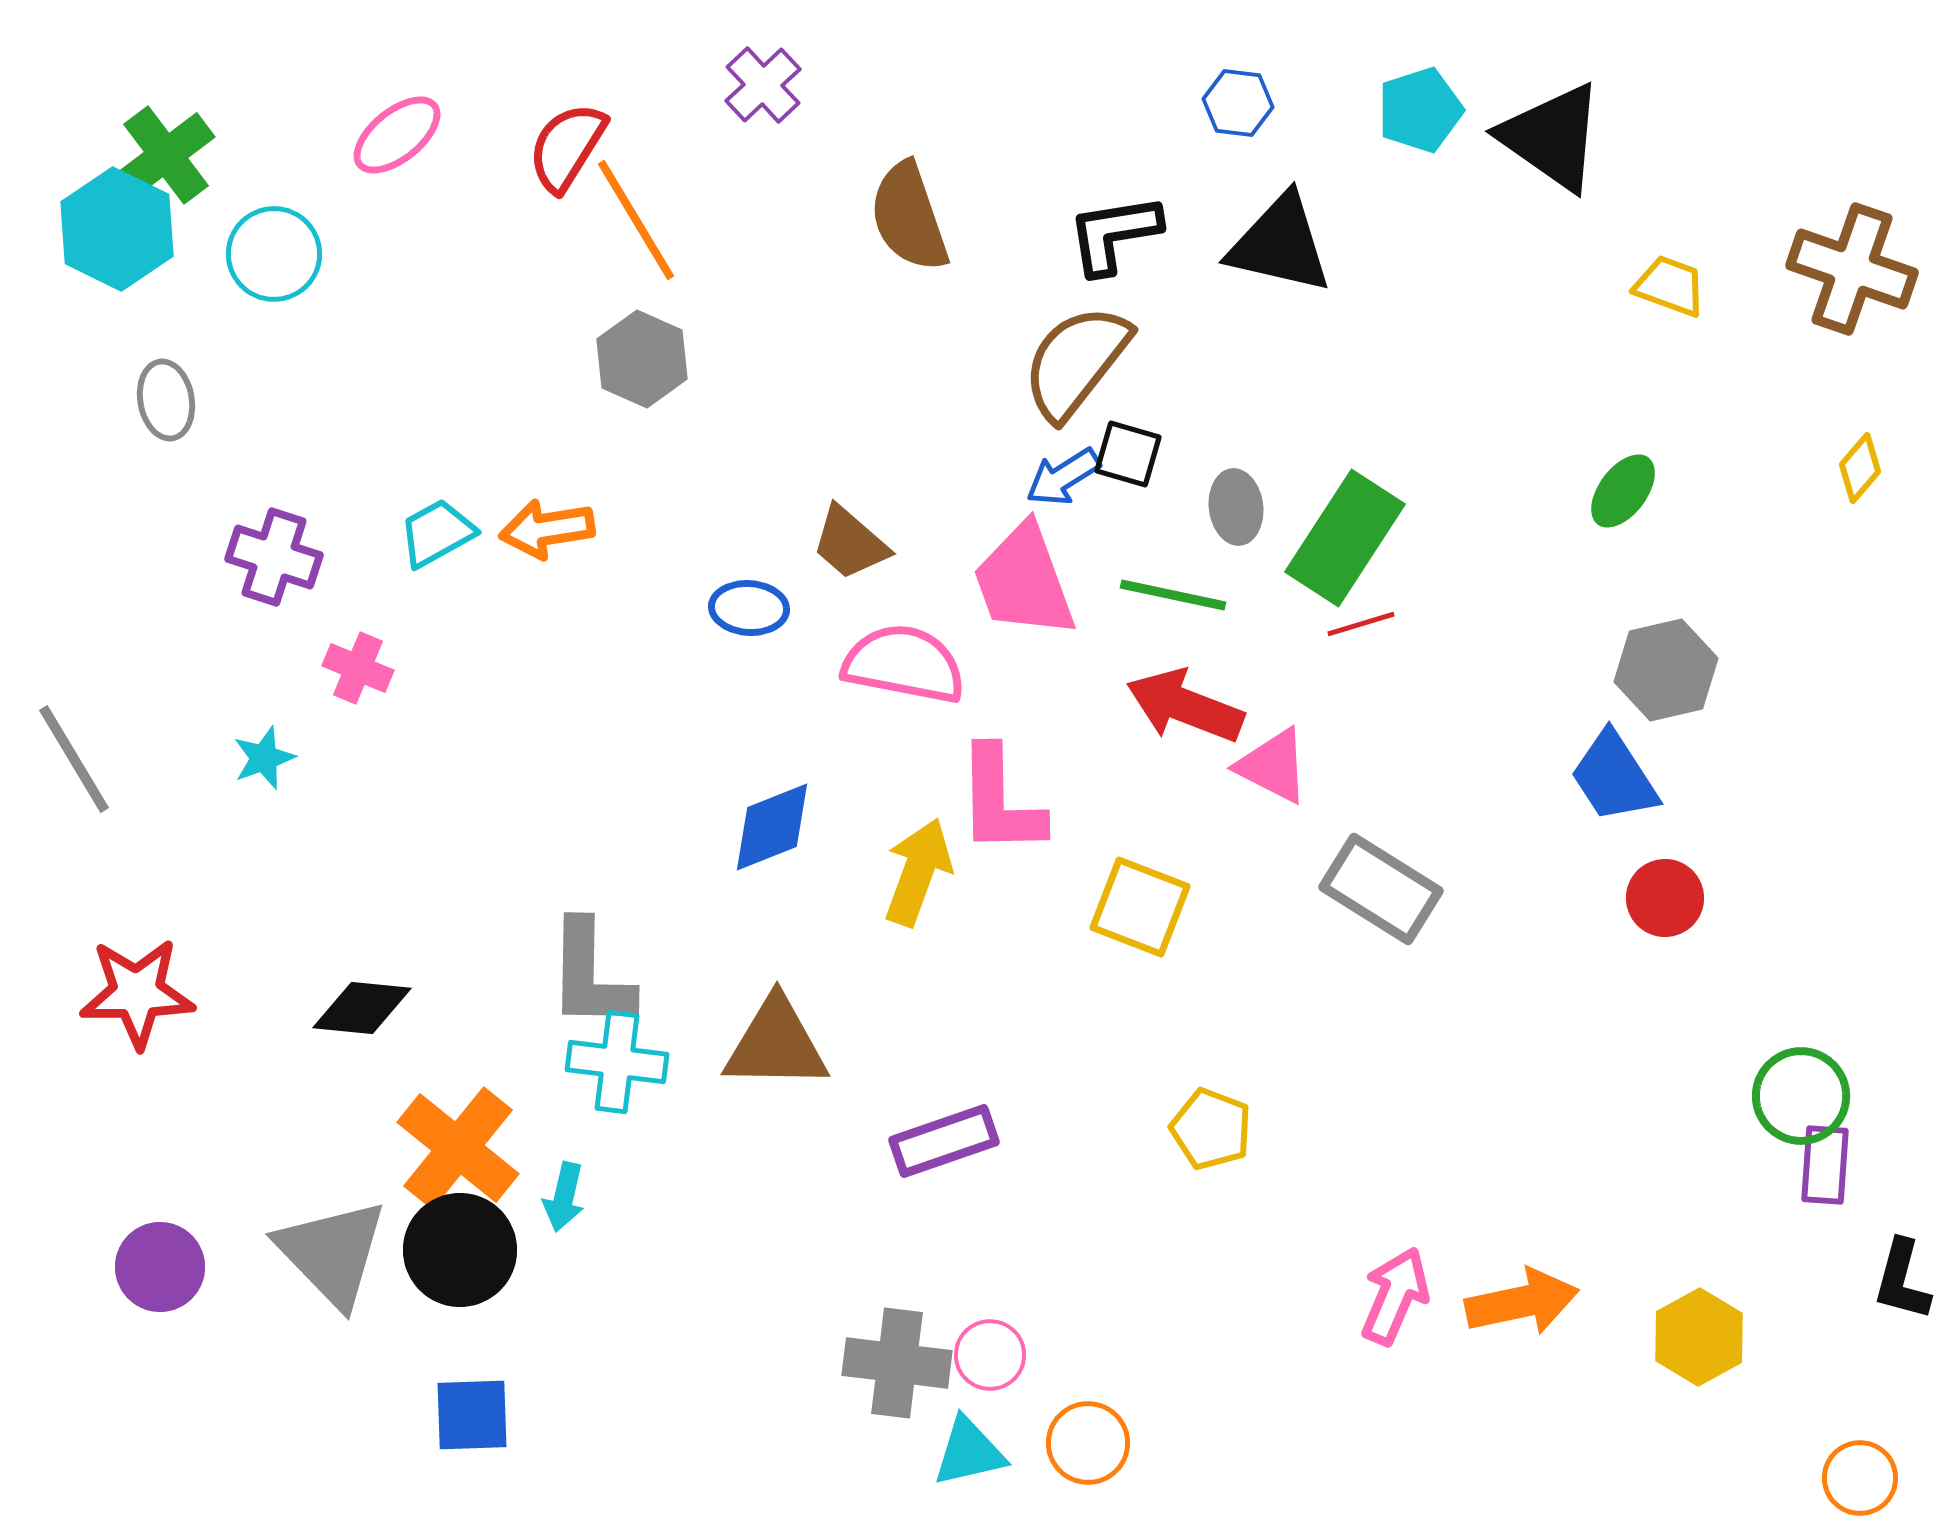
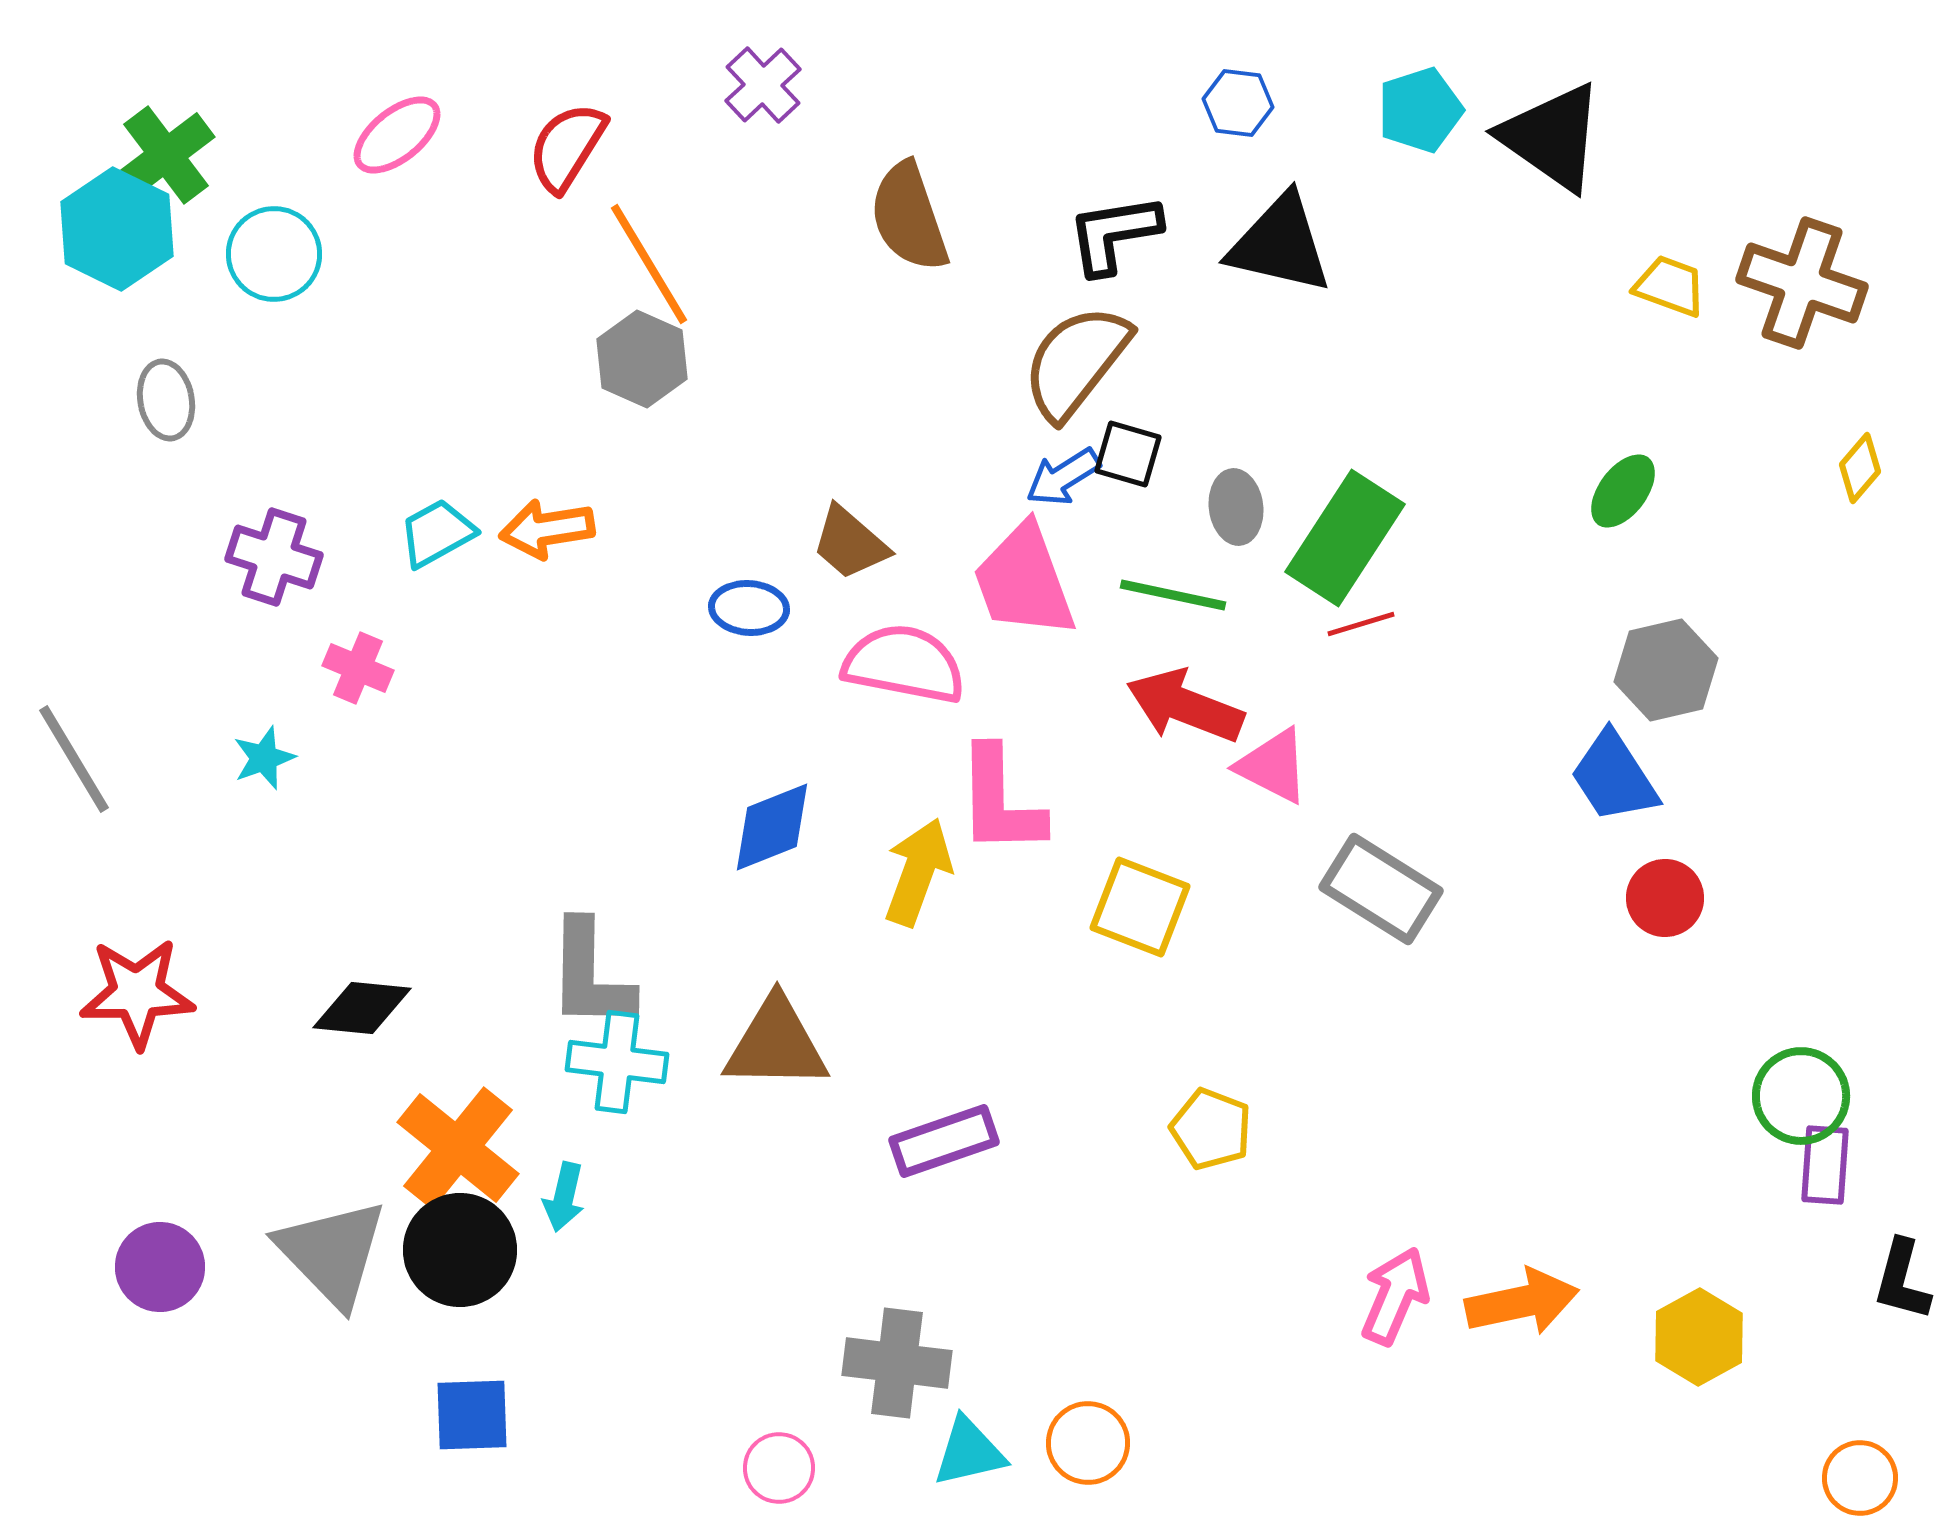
orange line at (636, 220): moved 13 px right, 44 px down
brown cross at (1852, 269): moved 50 px left, 14 px down
pink circle at (990, 1355): moved 211 px left, 113 px down
